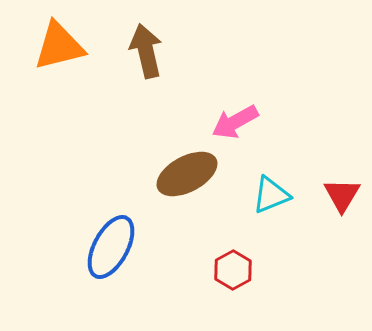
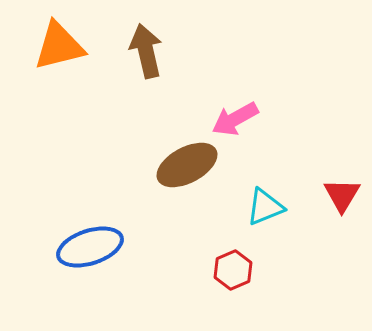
pink arrow: moved 3 px up
brown ellipse: moved 9 px up
cyan triangle: moved 6 px left, 12 px down
blue ellipse: moved 21 px left; rotated 44 degrees clockwise
red hexagon: rotated 6 degrees clockwise
